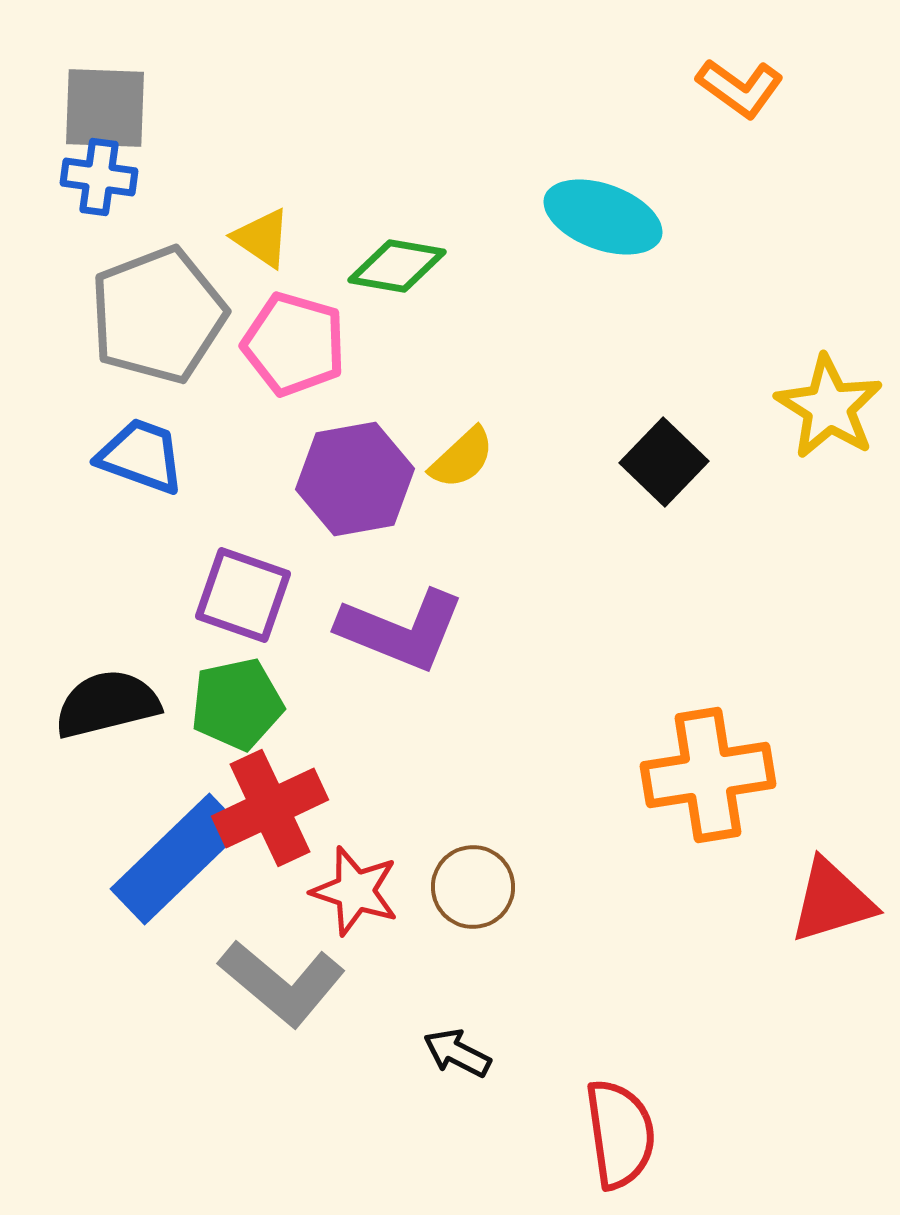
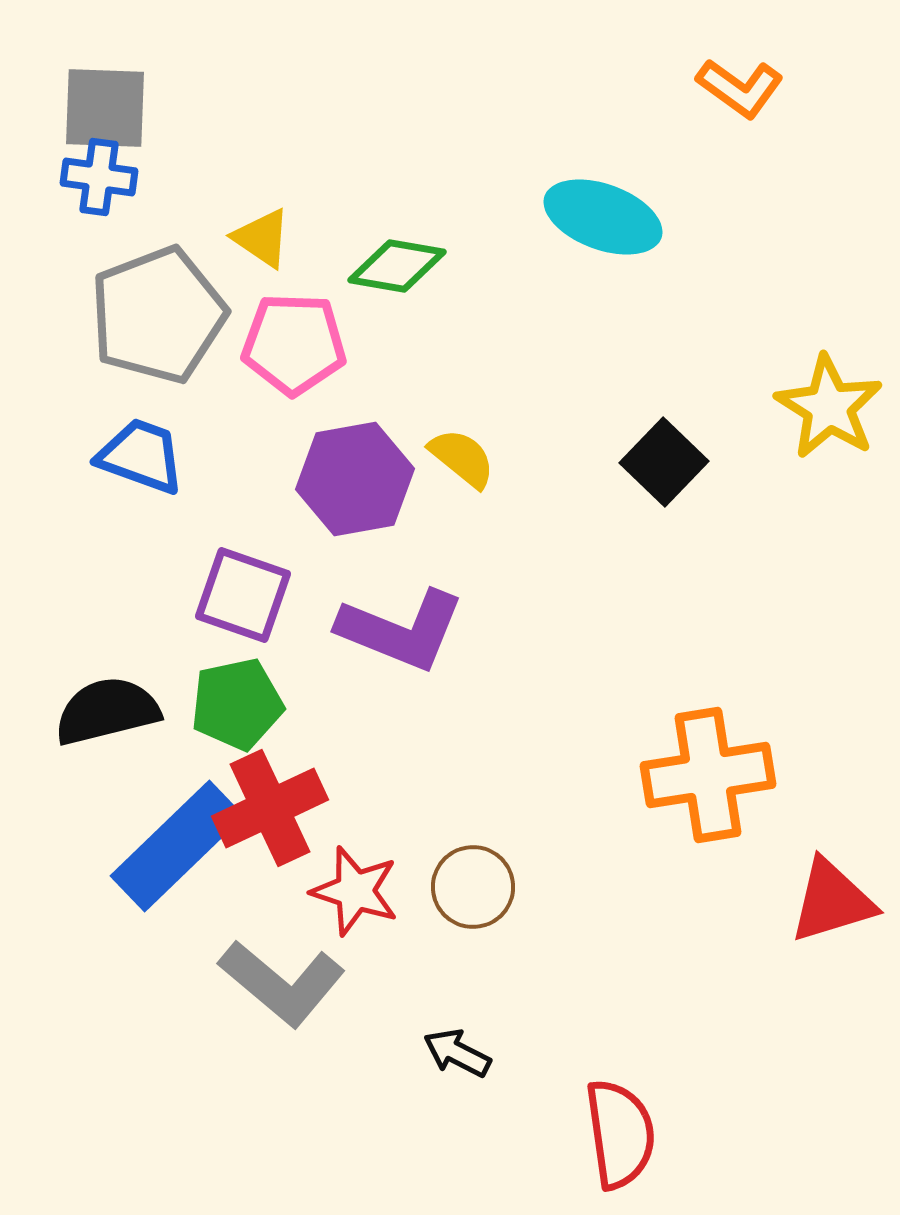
pink pentagon: rotated 14 degrees counterclockwise
yellow semicircle: rotated 98 degrees counterclockwise
black semicircle: moved 7 px down
blue rectangle: moved 13 px up
